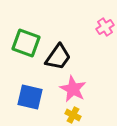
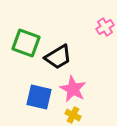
black trapezoid: rotated 24 degrees clockwise
blue square: moved 9 px right
